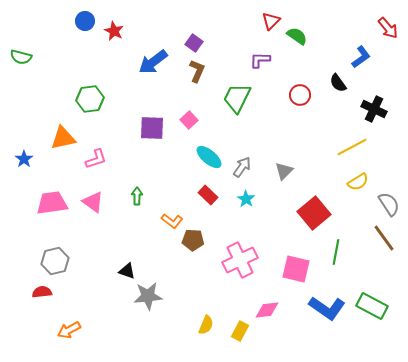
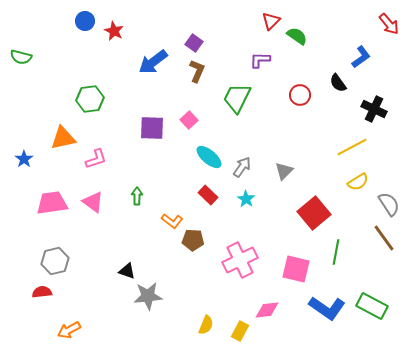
red arrow at (388, 28): moved 1 px right, 4 px up
